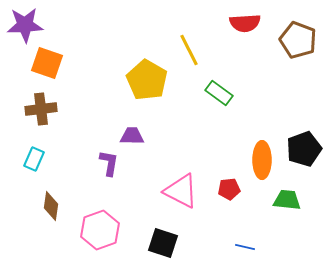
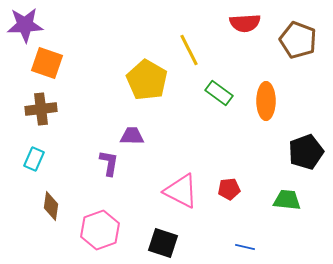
black pentagon: moved 2 px right, 3 px down
orange ellipse: moved 4 px right, 59 px up
